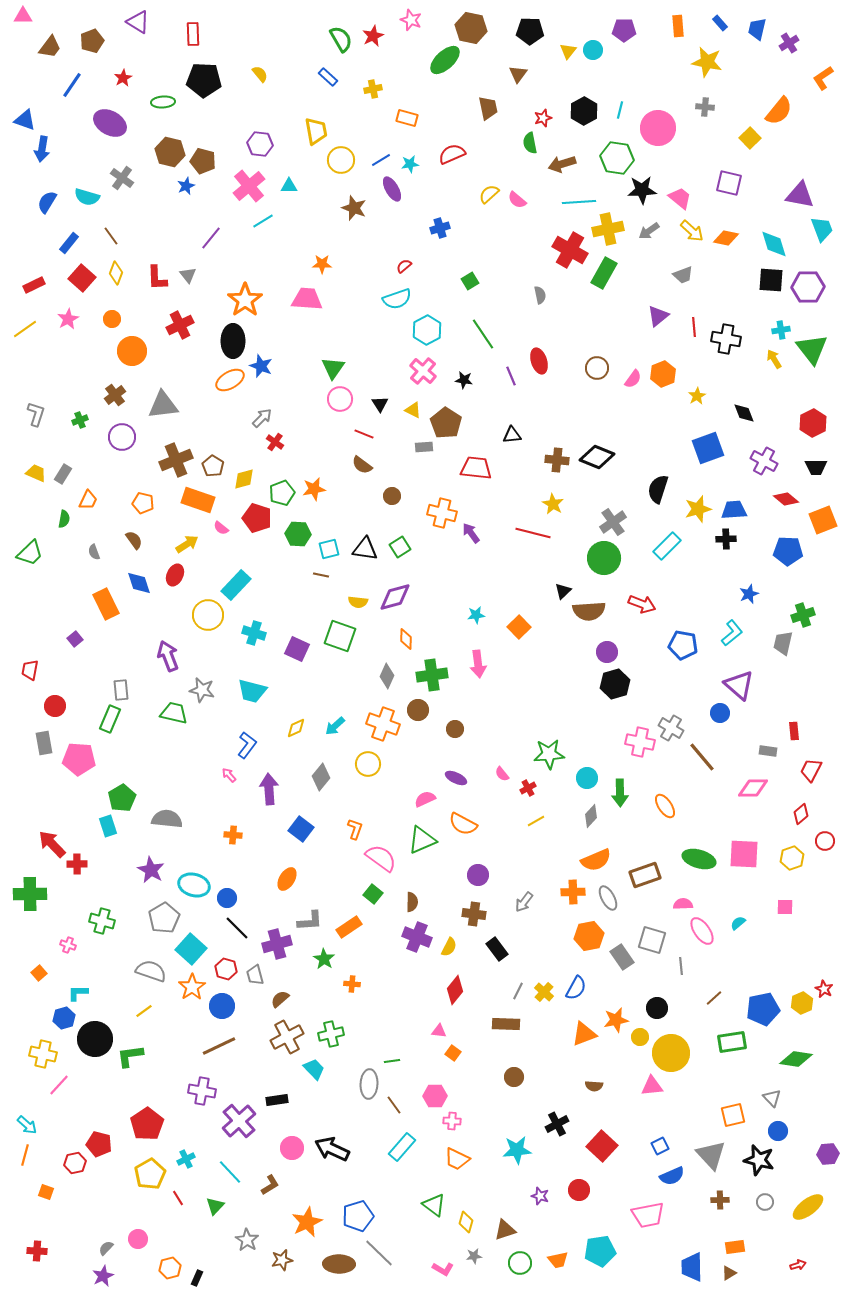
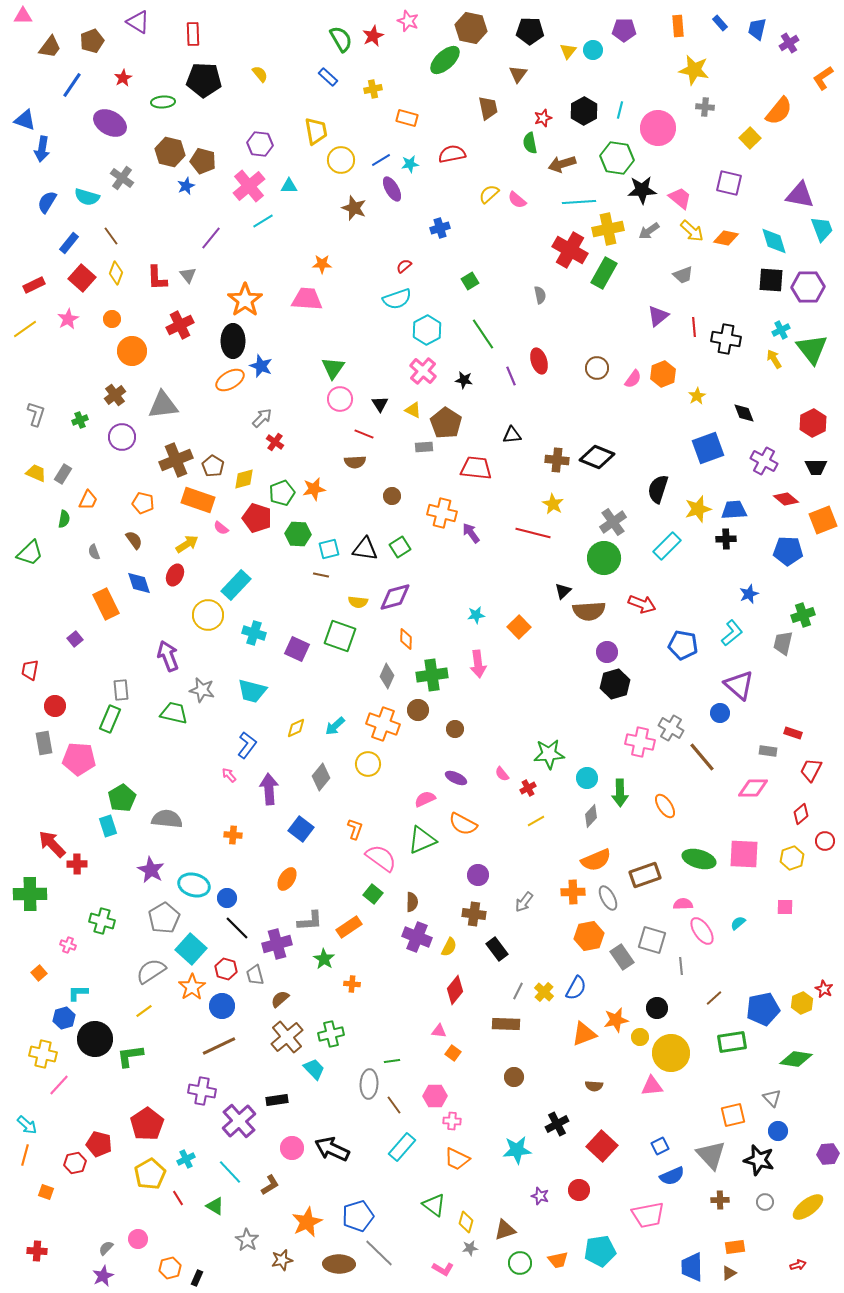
pink star at (411, 20): moved 3 px left, 1 px down
yellow star at (707, 62): moved 13 px left, 8 px down
red semicircle at (452, 154): rotated 12 degrees clockwise
cyan diamond at (774, 244): moved 3 px up
cyan cross at (781, 330): rotated 18 degrees counterclockwise
brown semicircle at (362, 465): moved 7 px left, 3 px up; rotated 40 degrees counterclockwise
red rectangle at (794, 731): moved 1 px left, 2 px down; rotated 66 degrees counterclockwise
gray semicircle at (151, 971): rotated 52 degrees counterclockwise
brown cross at (287, 1037): rotated 12 degrees counterclockwise
green triangle at (215, 1206): rotated 42 degrees counterclockwise
gray star at (474, 1256): moved 4 px left, 8 px up
